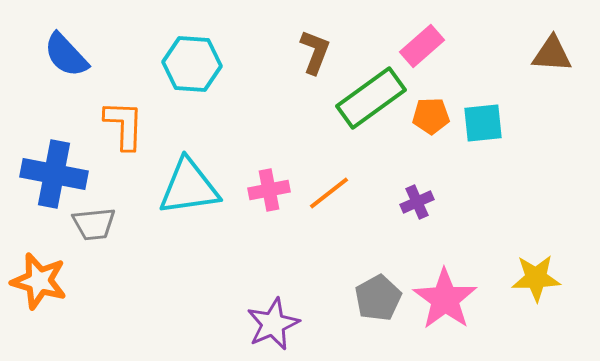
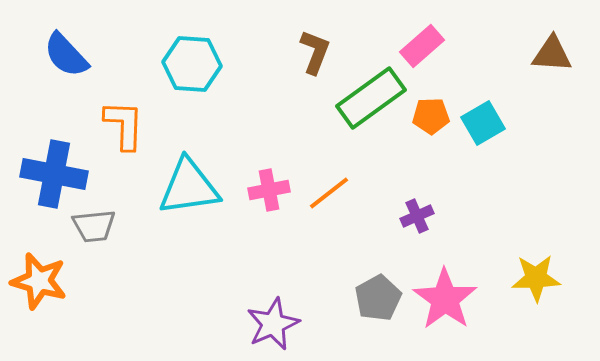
cyan square: rotated 24 degrees counterclockwise
purple cross: moved 14 px down
gray trapezoid: moved 2 px down
